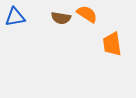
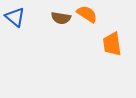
blue triangle: rotated 50 degrees clockwise
